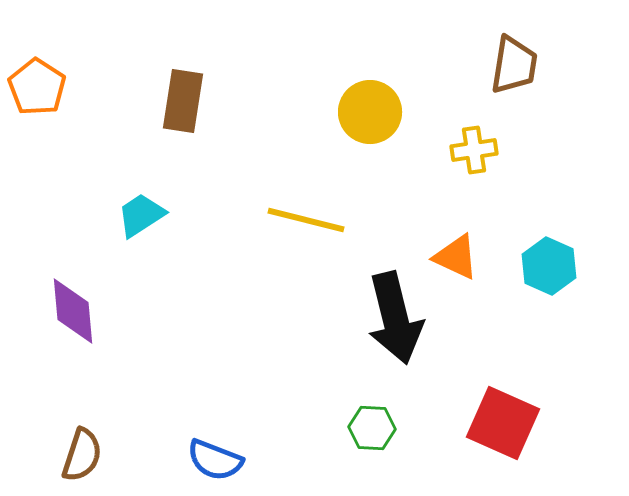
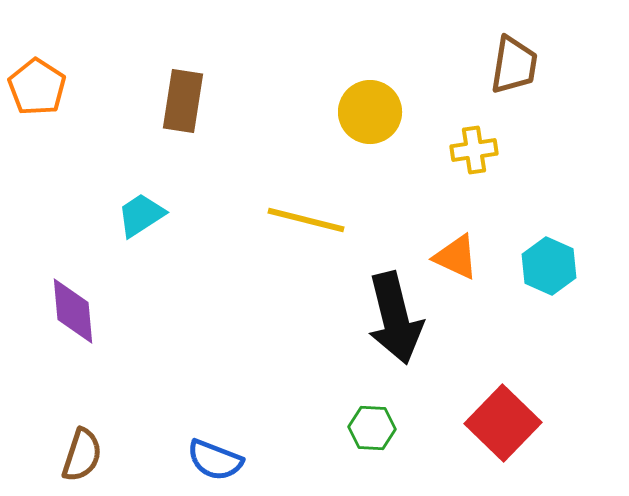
red square: rotated 20 degrees clockwise
